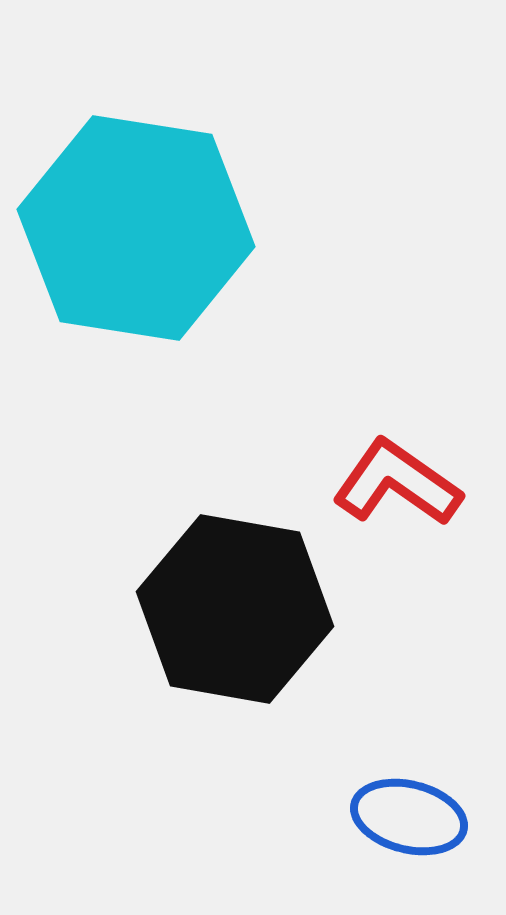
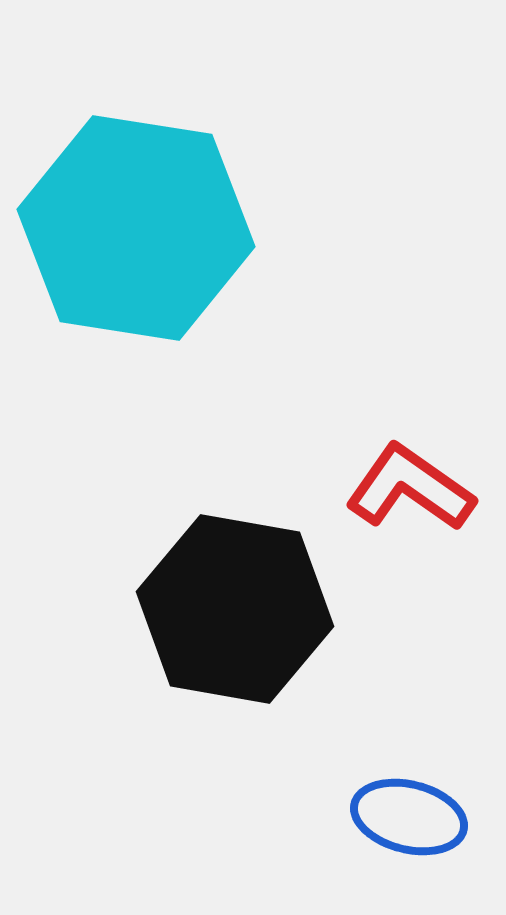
red L-shape: moved 13 px right, 5 px down
